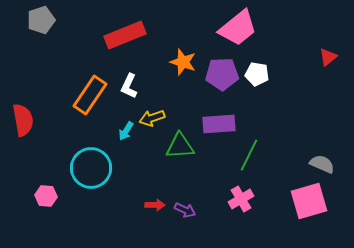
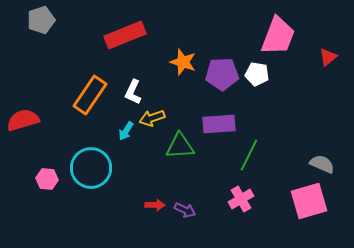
pink trapezoid: moved 40 px right, 8 px down; rotated 30 degrees counterclockwise
white L-shape: moved 4 px right, 6 px down
red semicircle: rotated 96 degrees counterclockwise
pink hexagon: moved 1 px right, 17 px up
